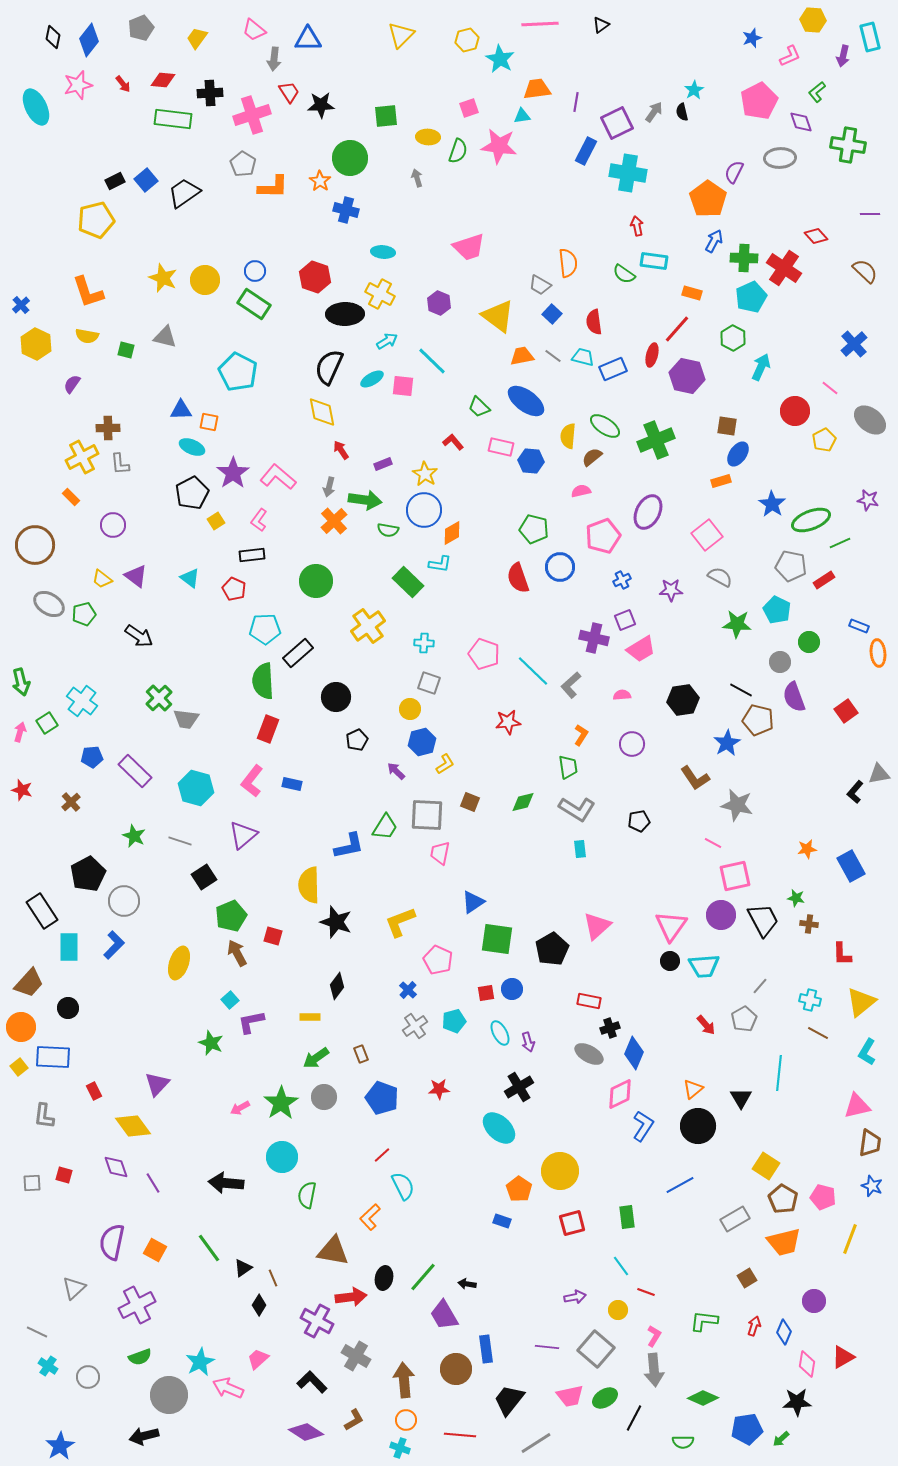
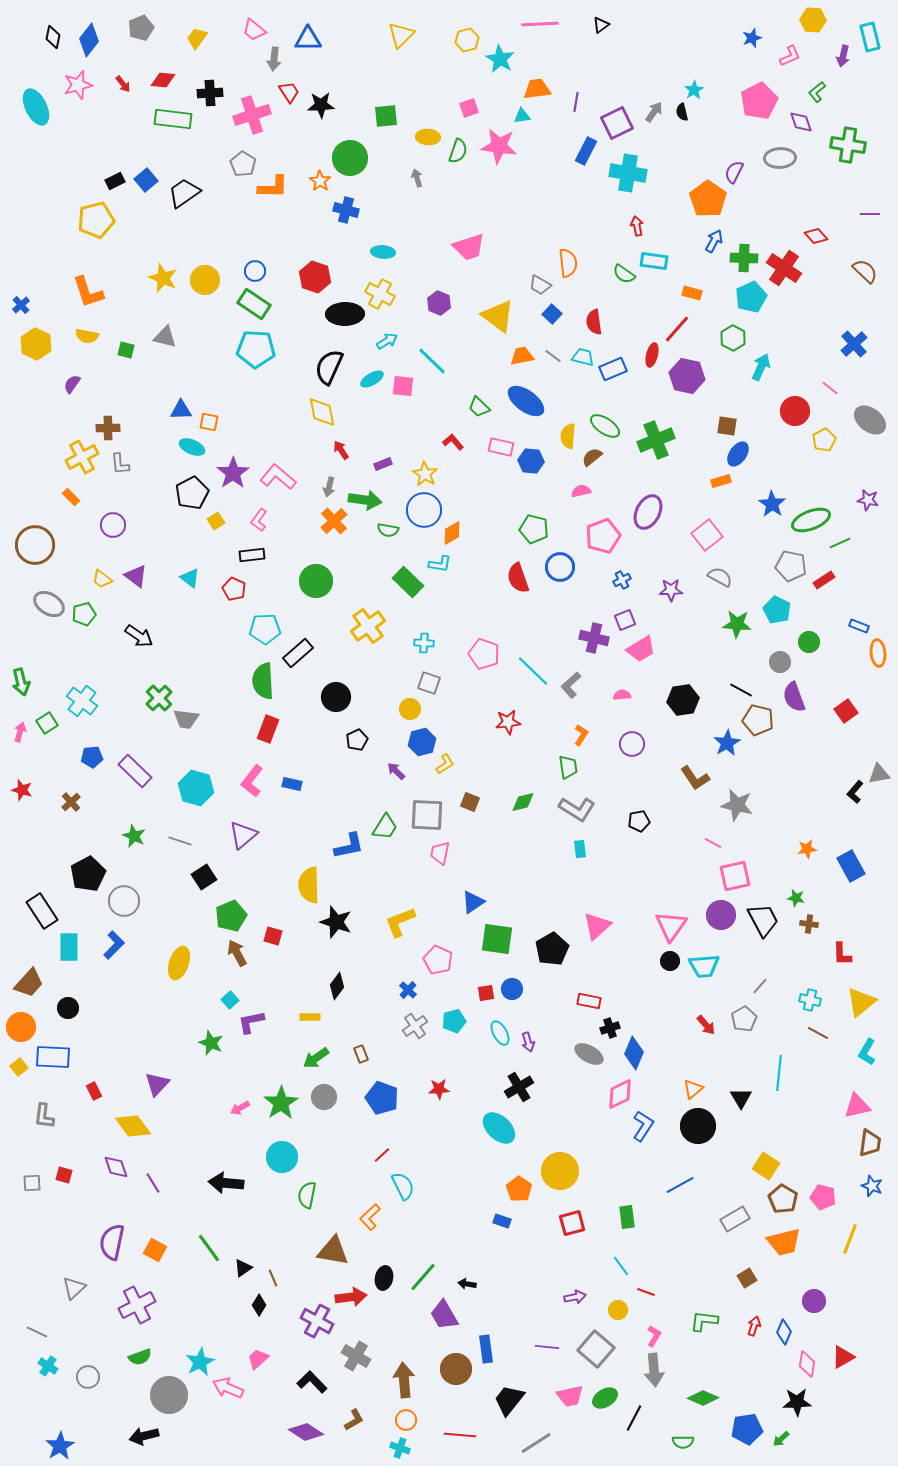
cyan pentagon at (238, 372): moved 18 px right, 23 px up; rotated 24 degrees counterclockwise
